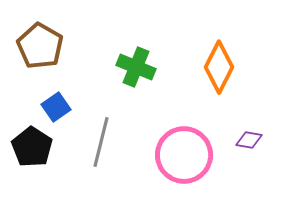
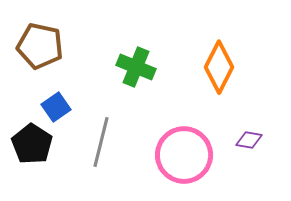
brown pentagon: rotated 18 degrees counterclockwise
black pentagon: moved 3 px up
